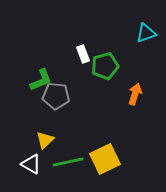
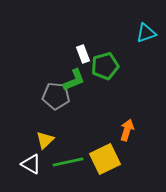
green L-shape: moved 33 px right
orange arrow: moved 8 px left, 36 px down
